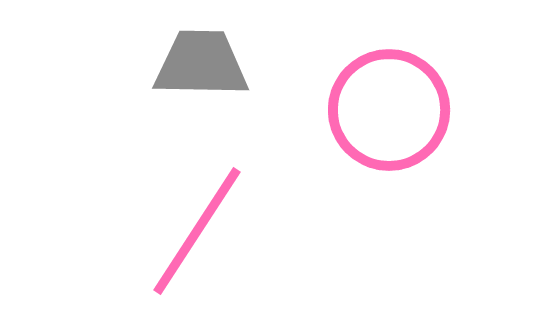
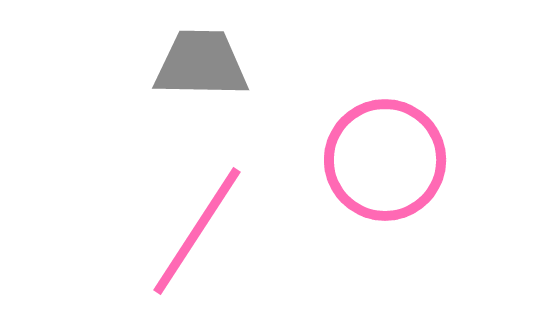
pink circle: moved 4 px left, 50 px down
